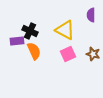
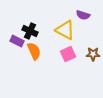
purple semicircle: moved 8 px left; rotated 72 degrees counterclockwise
purple rectangle: rotated 32 degrees clockwise
brown star: rotated 16 degrees counterclockwise
